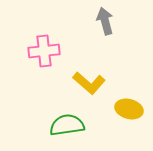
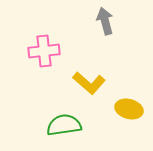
green semicircle: moved 3 px left
